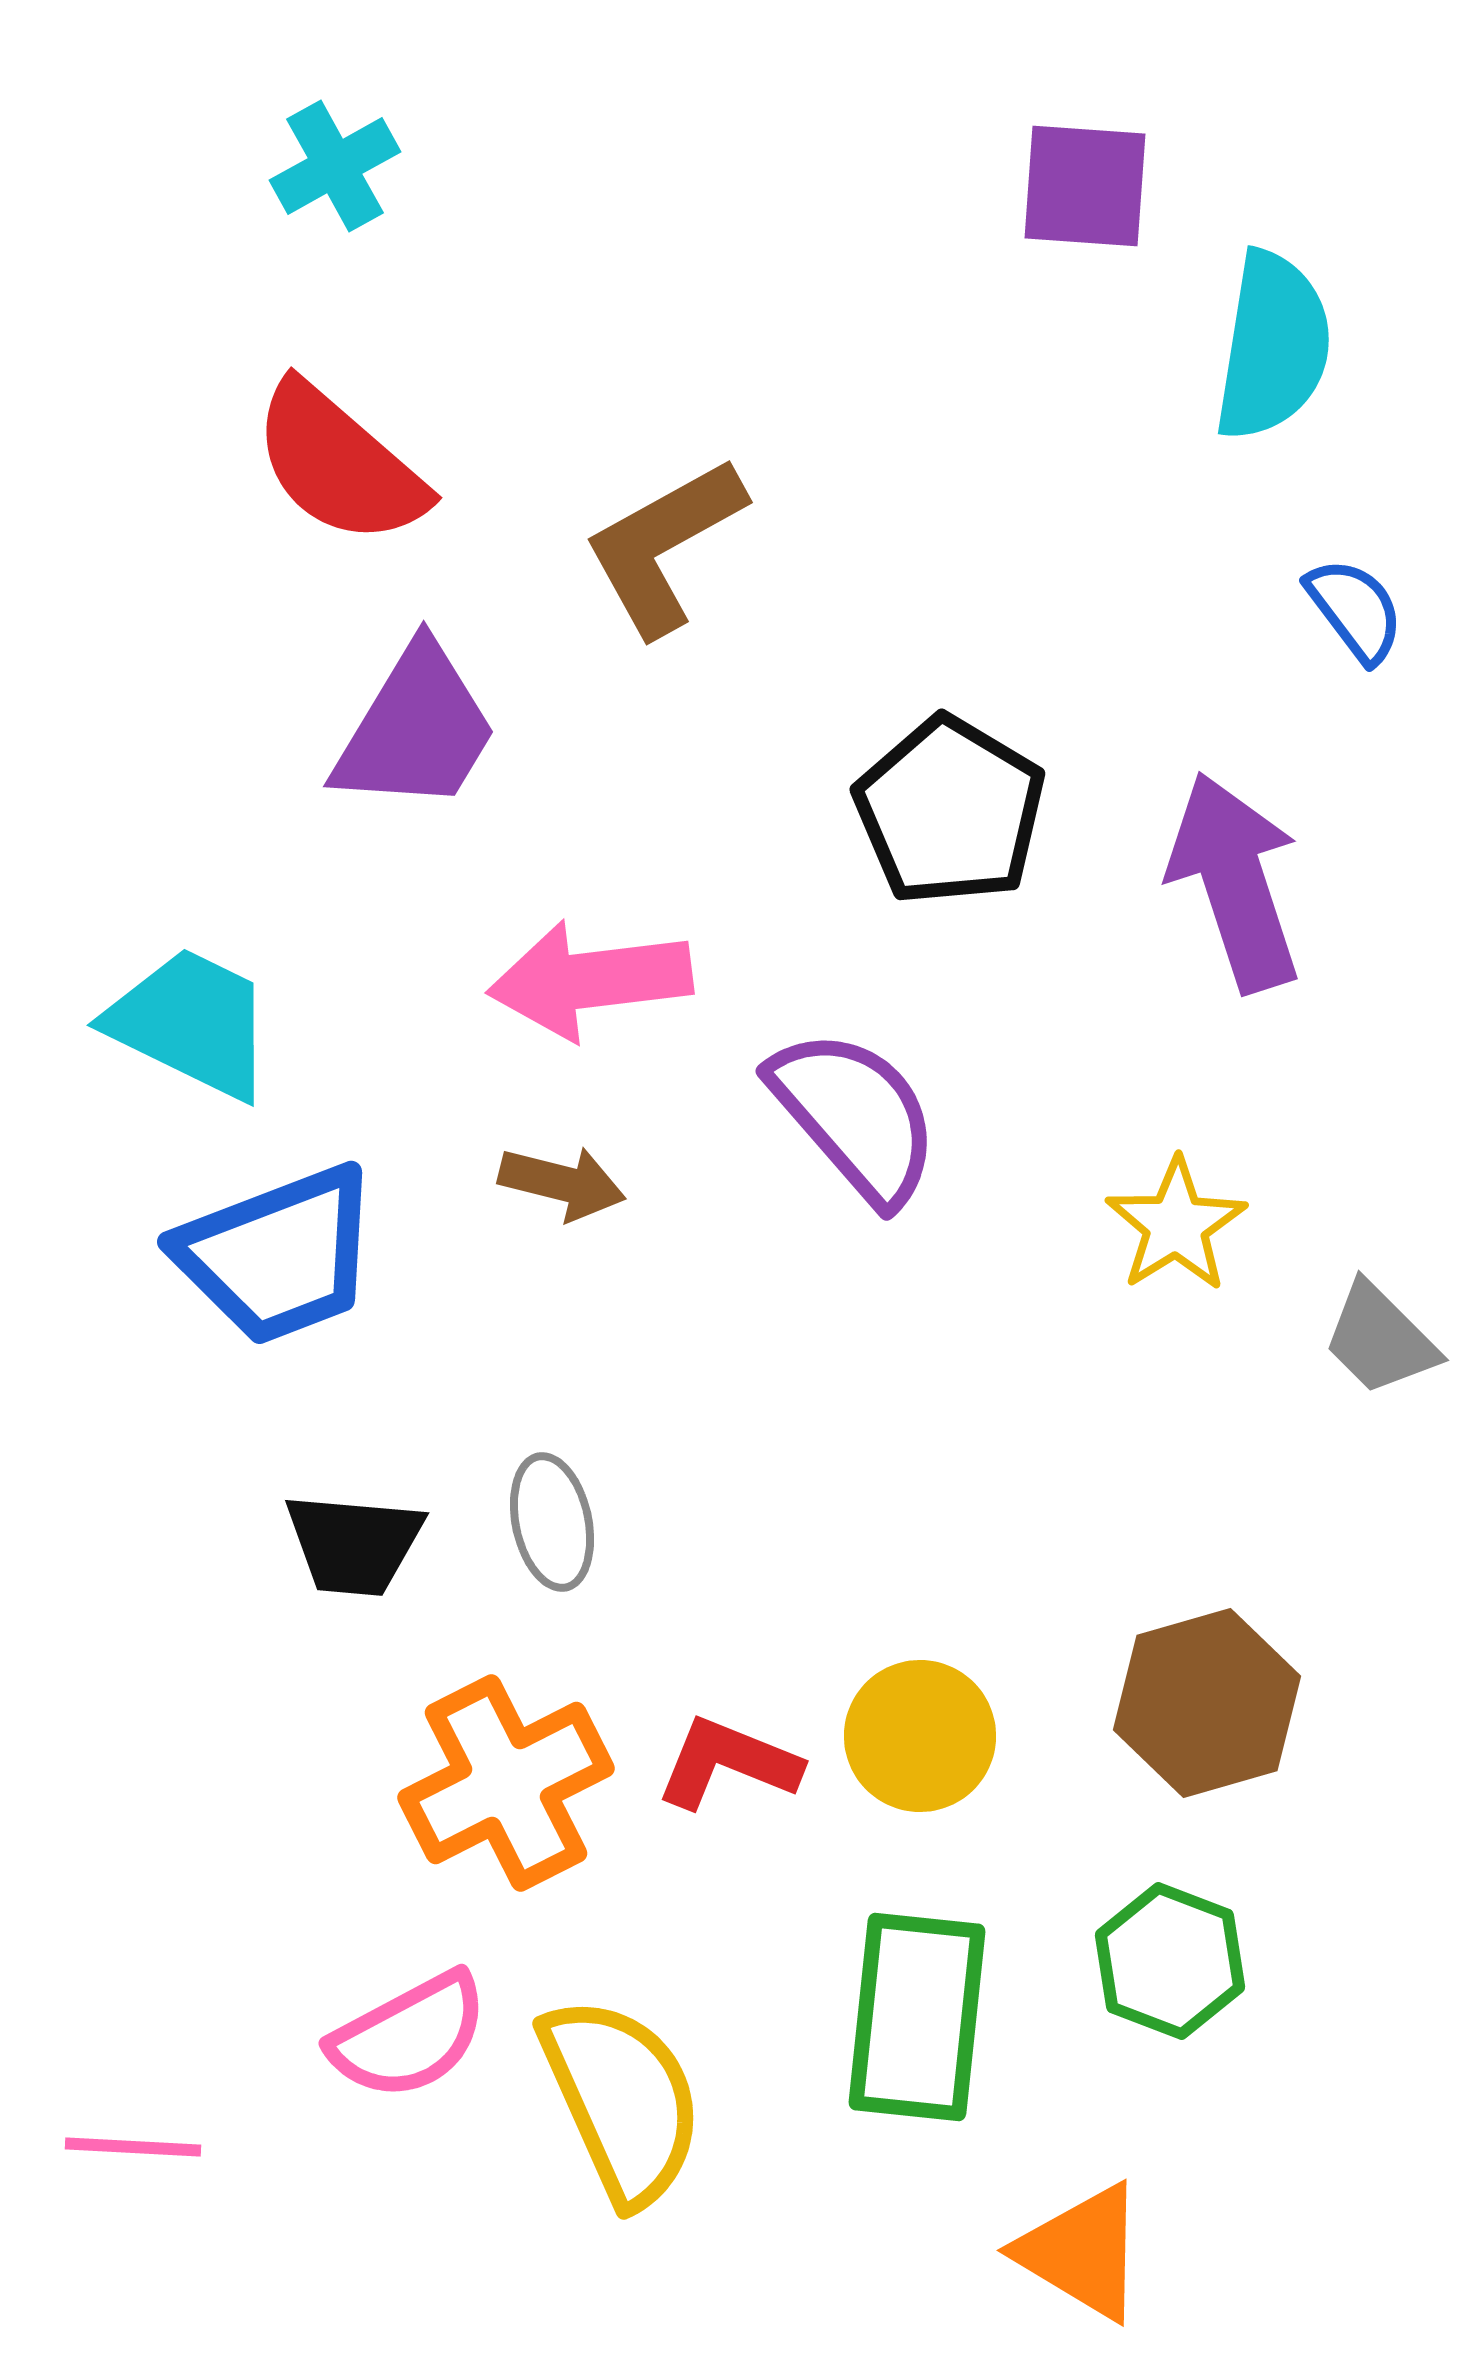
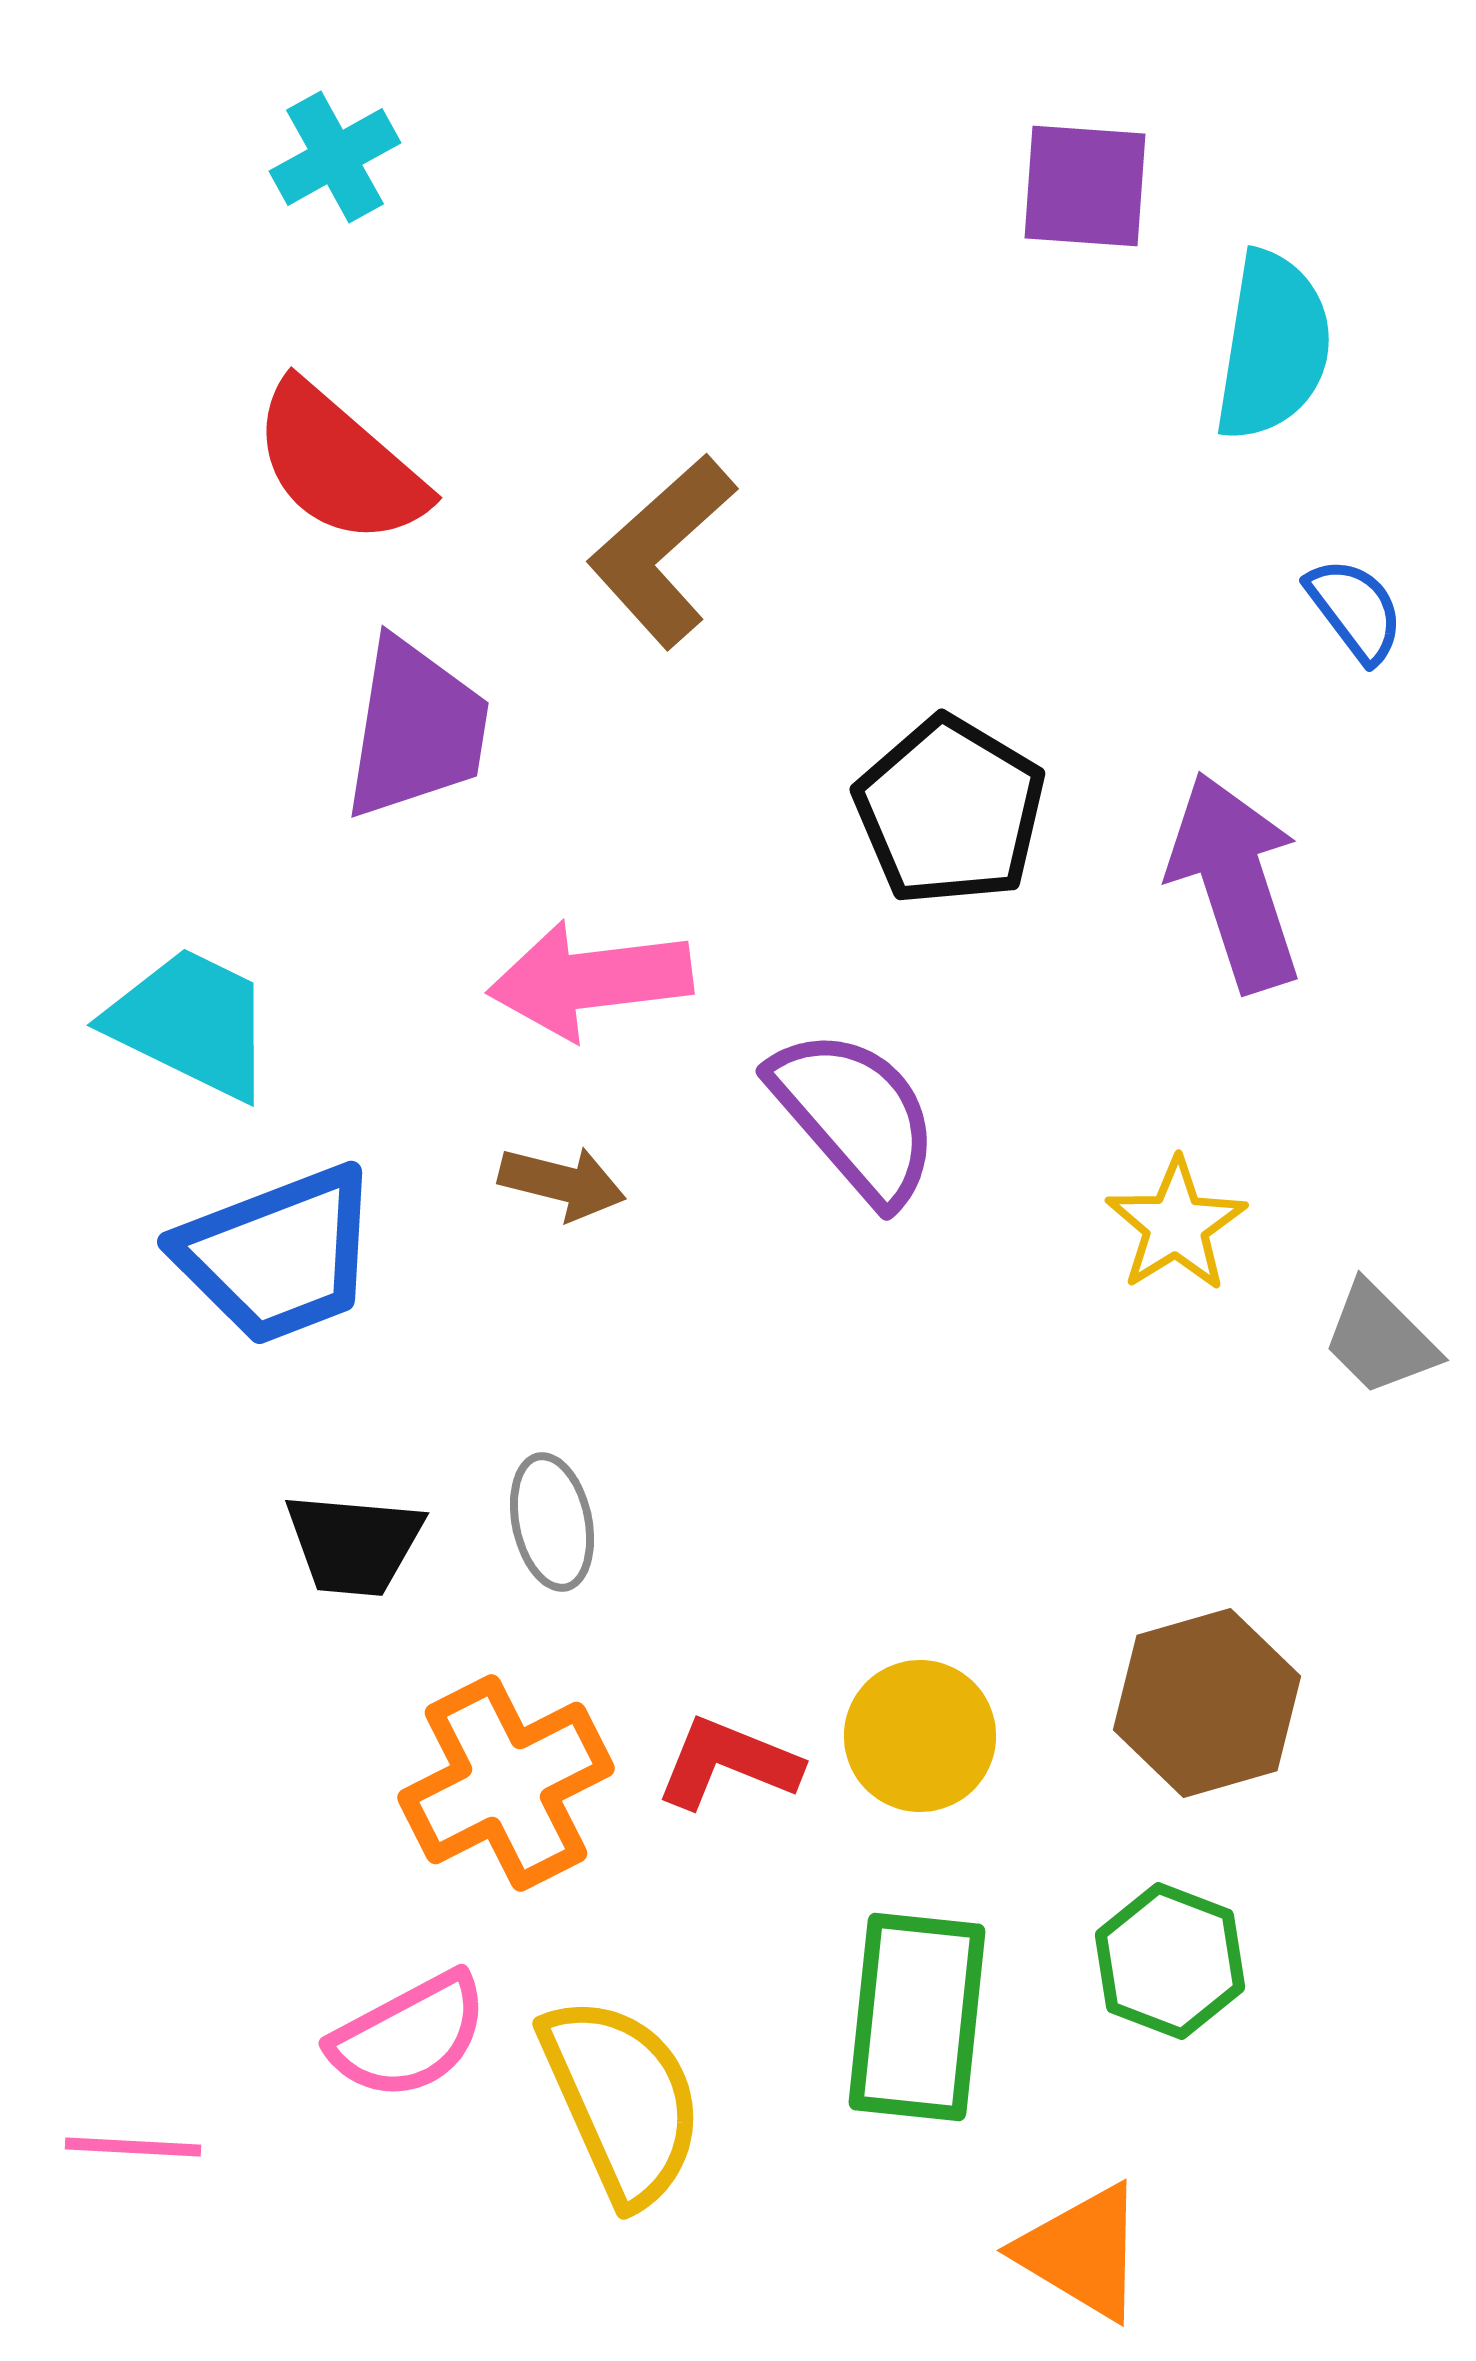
cyan cross: moved 9 px up
brown L-shape: moved 2 px left, 5 px down; rotated 13 degrees counterclockwise
purple trapezoid: rotated 22 degrees counterclockwise
